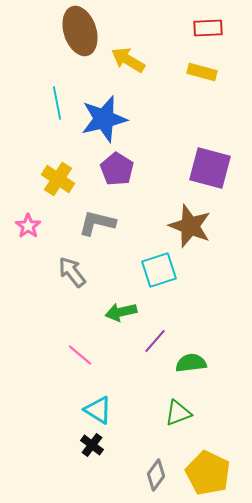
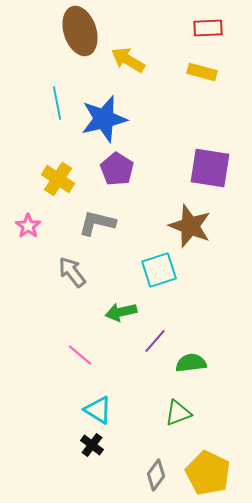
purple square: rotated 6 degrees counterclockwise
